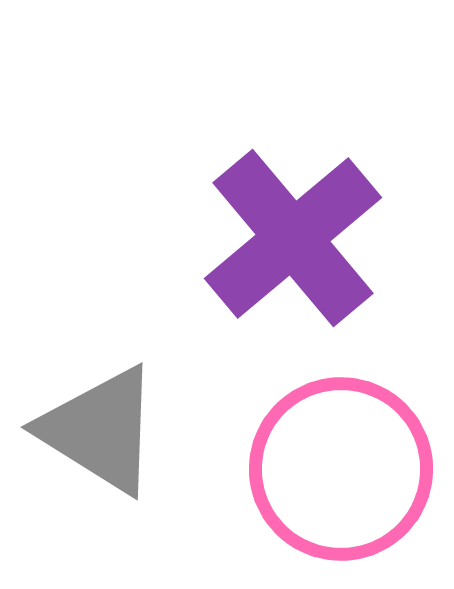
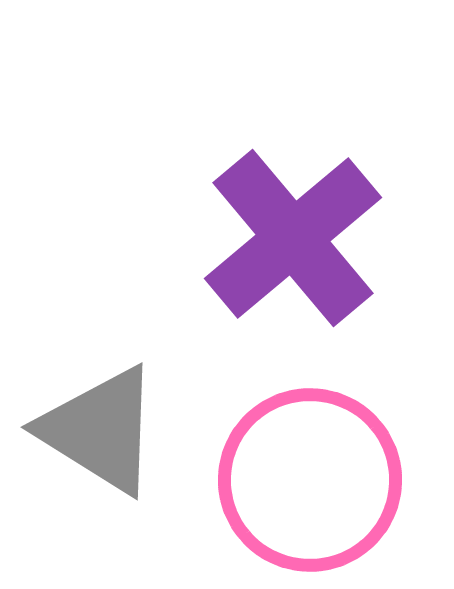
pink circle: moved 31 px left, 11 px down
